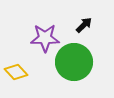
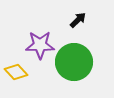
black arrow: moved 6 px left, 5 px up
purple star: moved 5 px left, 7 px down
